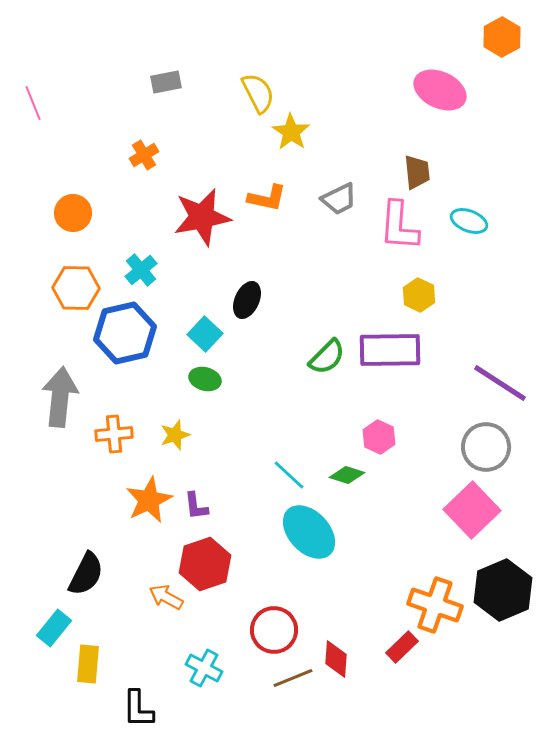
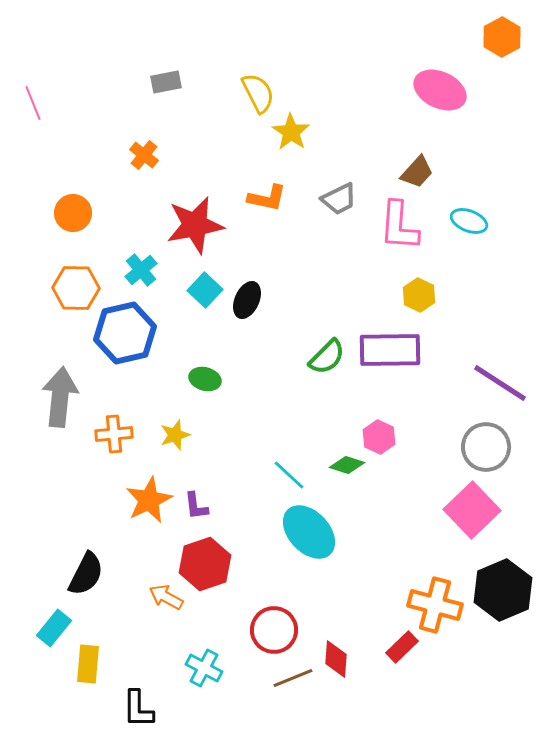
orange cross at (144, 155): rotated 20 degrees counterclockwise
brown trapezoid at (417, 172): rotated 48 degrees clockwise
red star at (202, 217): moved 7 px left, 8 px down
cyan square at (205, 334): moved 44 px up
green diamond at (347, 475): moved 10 px up
orange cross at (435, 605): rotated 4 degrees counterclockwise
